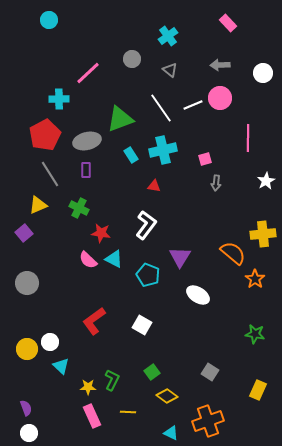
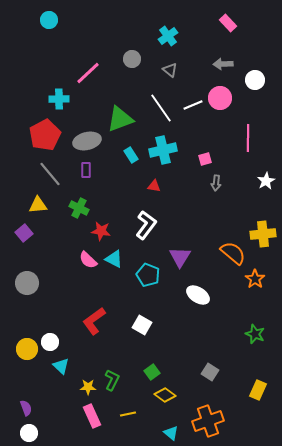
gray arrow at (220, 65): moved 3 px right, 1 px up
white circle at (263, 73): moved 8 px left, 7 px down
gray line at (50, 174): rotated 8 degrees counterclockwise
yellow triangle at (38, 205): rotated 18 degrees clockwise
red star at (101, 233): moved 2 px up
green star at (255, 334): rotated 12 degrees clockwise
yellow diamond at (167, 396): moved 2 px left, 1 px up
yellow line at (128, 412): moved 2 px down; rotated 14 degrees counterclockwise
cyan triangle at (171, 433): rotated 14 degrees clockwise
